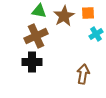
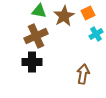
orange square: rotated 24 degrees counterclockwise
